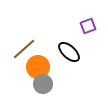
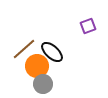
black ellipse: moved 17 px left
orange circle: moved 1 px left, 1 px up
